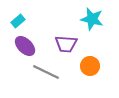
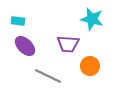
cyan rectangle: rotated 48 degrees clockwise
purple trapezoid: moved 2 px right
gray line: moved 2 px right, 4 px down
